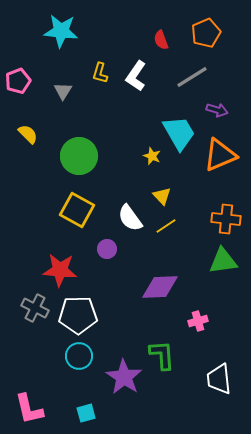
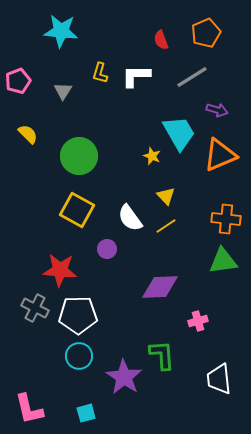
white L-shape: rotated 56 degrees clockwise
yellow triangle: moved 4 px right
